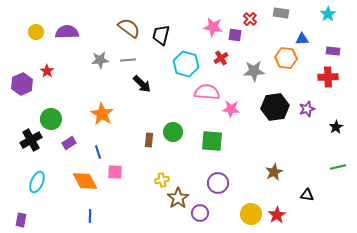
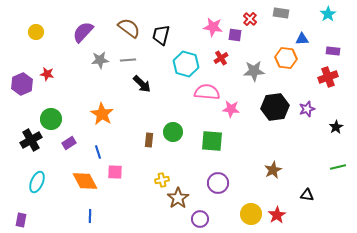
purple semicircle at (67, 32): moved 16 px right; rotated 45 degrees counterclockwise
red star at (47, 71): moved 3 px down; rotated 24 degrees counterclockwise
red cross at (328, 77): rotated 18 degrees counterclockwise
brown star at (274, 172): moved 1 px left, 2 px up
purple circle at (200, 213): moved 6 px down
